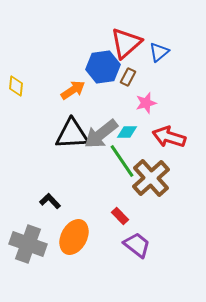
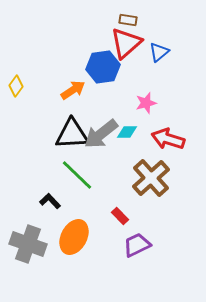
brown rectangle: moved 57 px up; rotated 72 degrees clockwise
yellow diamond: rotated 30 degrees clockwise
red arrow: moved 1 px left, 2 px down
green line: moved 45 px left, 14 px down; rotated 12 degrees counterclockwise
purple trapezoid: rotated 64 degrees counterclockwise
